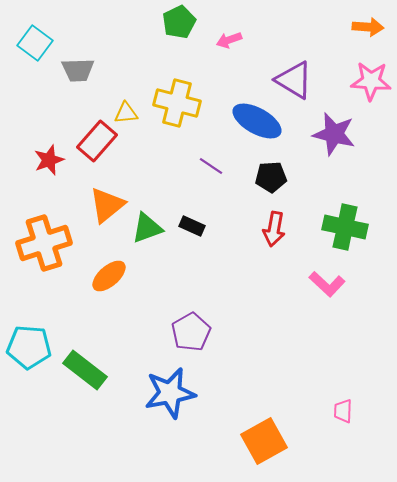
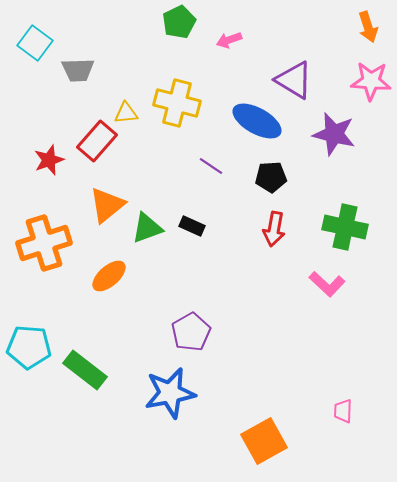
orange arrow: rotated 68 degrees clockwise
